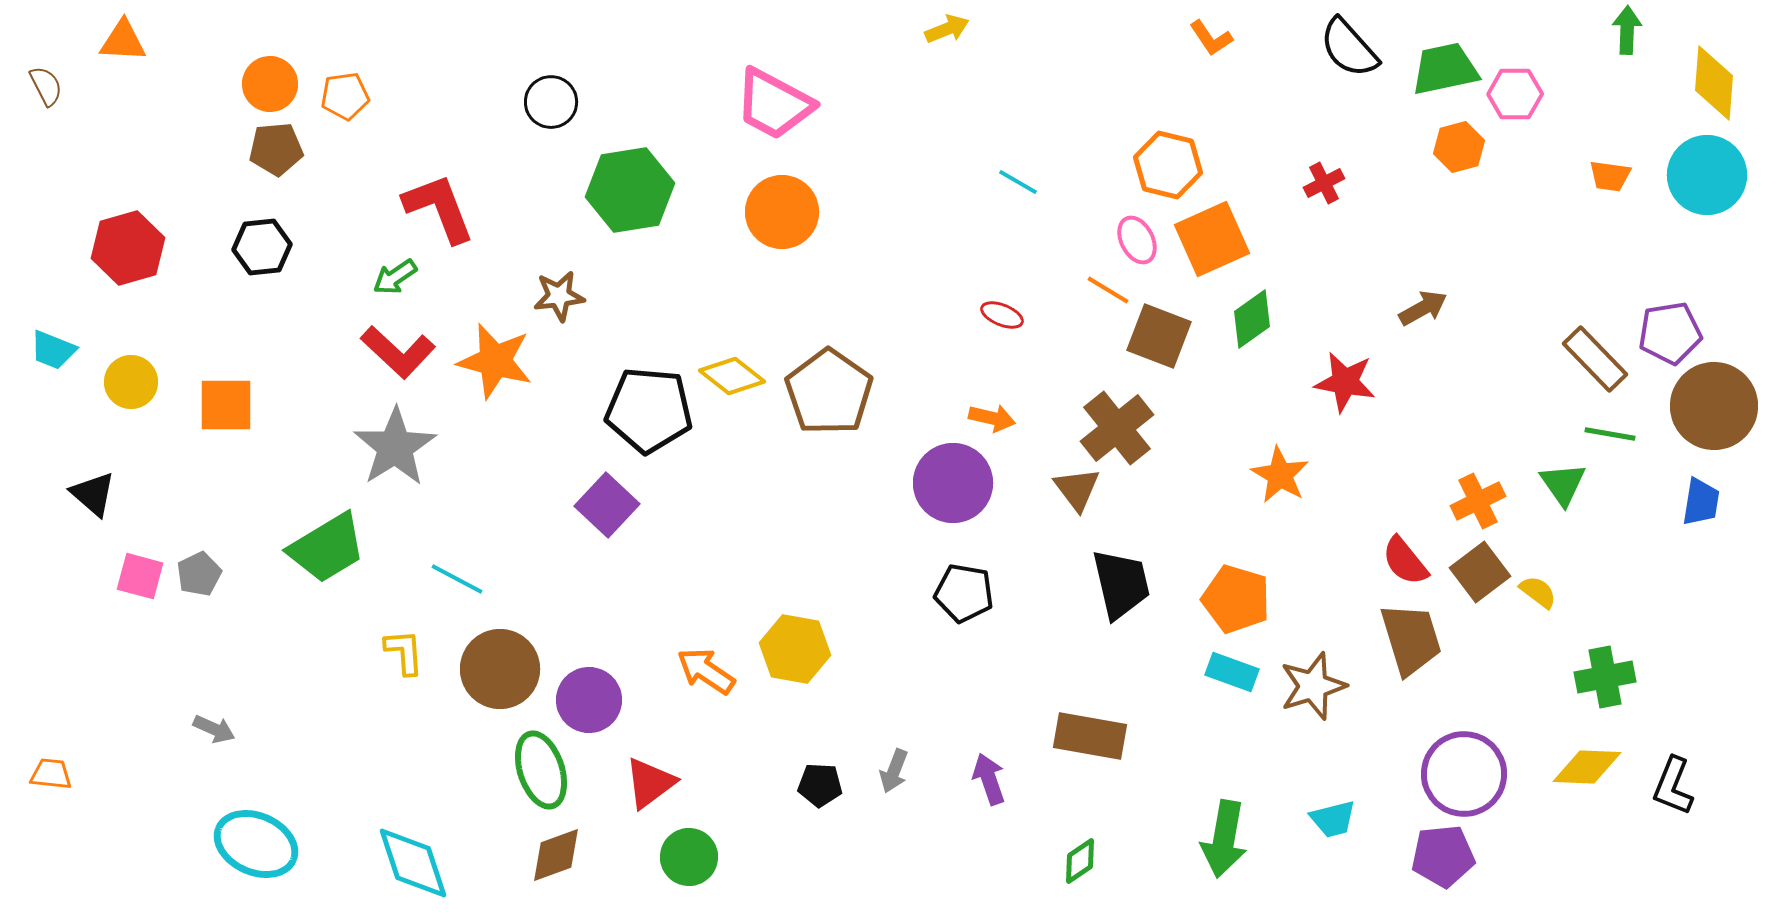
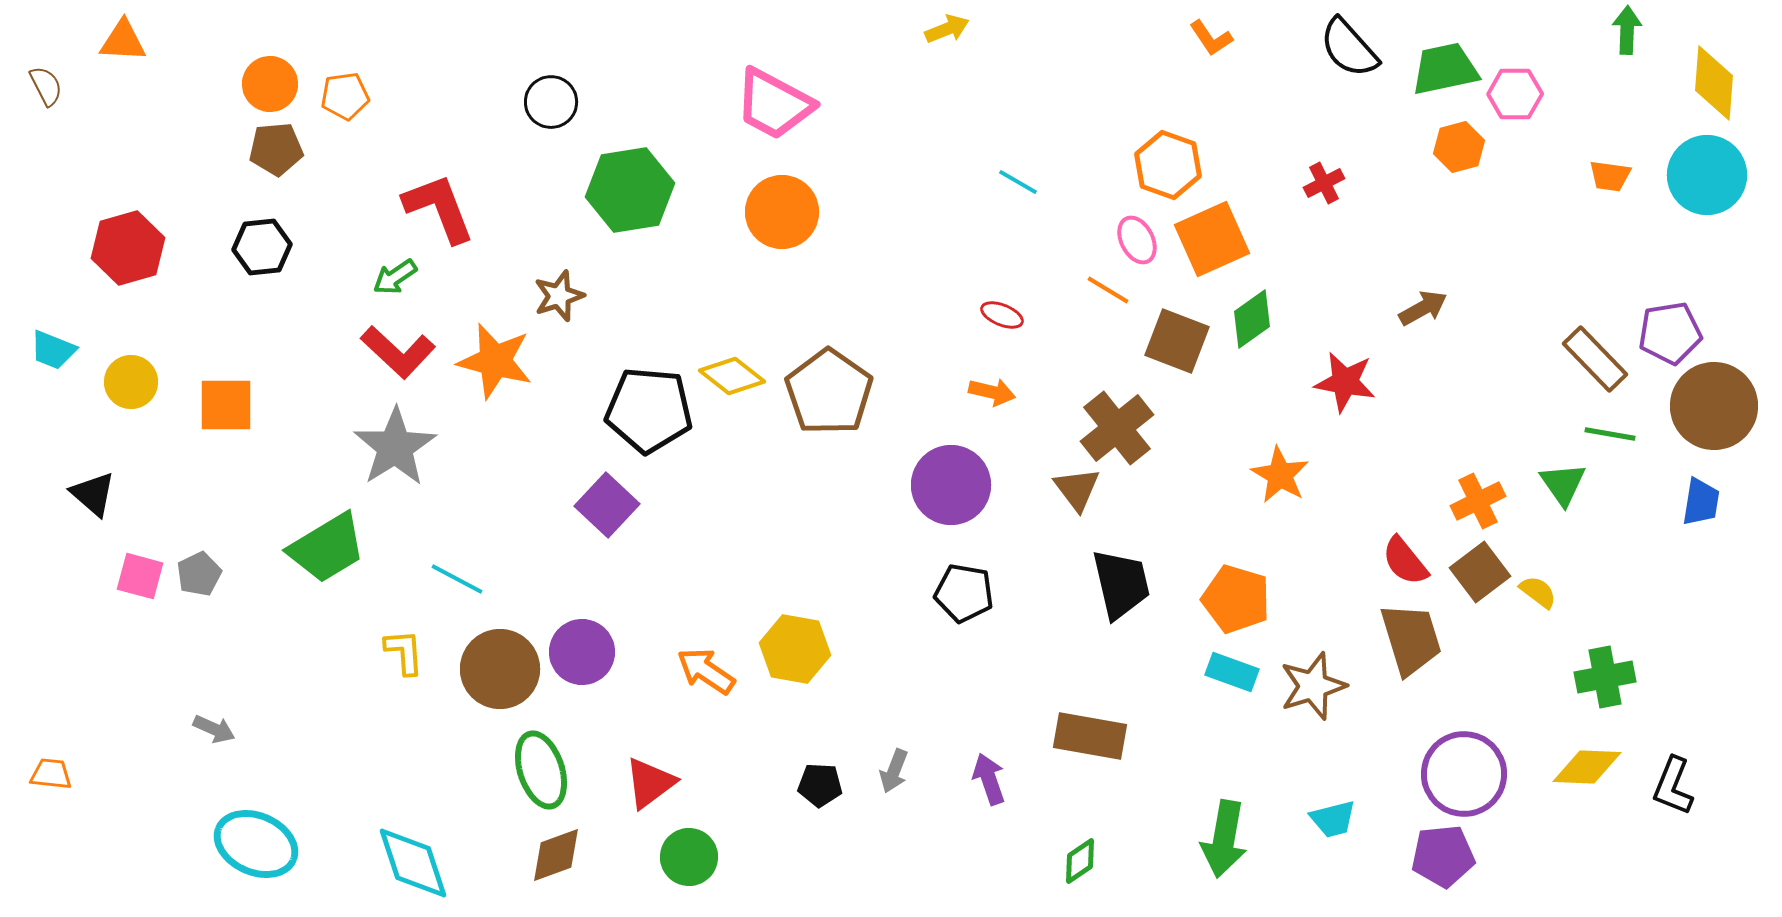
orange hexagon at (1168, 165): rotated 6 degrees clockwise
brown star at (559, 296): rotated 12 degrees counterclockwise
brown square at (1159, 336): moved 18 px right, 5 px down
orange arrow at (992, 418): moved 26 px up
purple circle at (953, 483): moved 2 px left, 2 px down
purple circle at (589, 700): moved 7 px left, 48 px up
